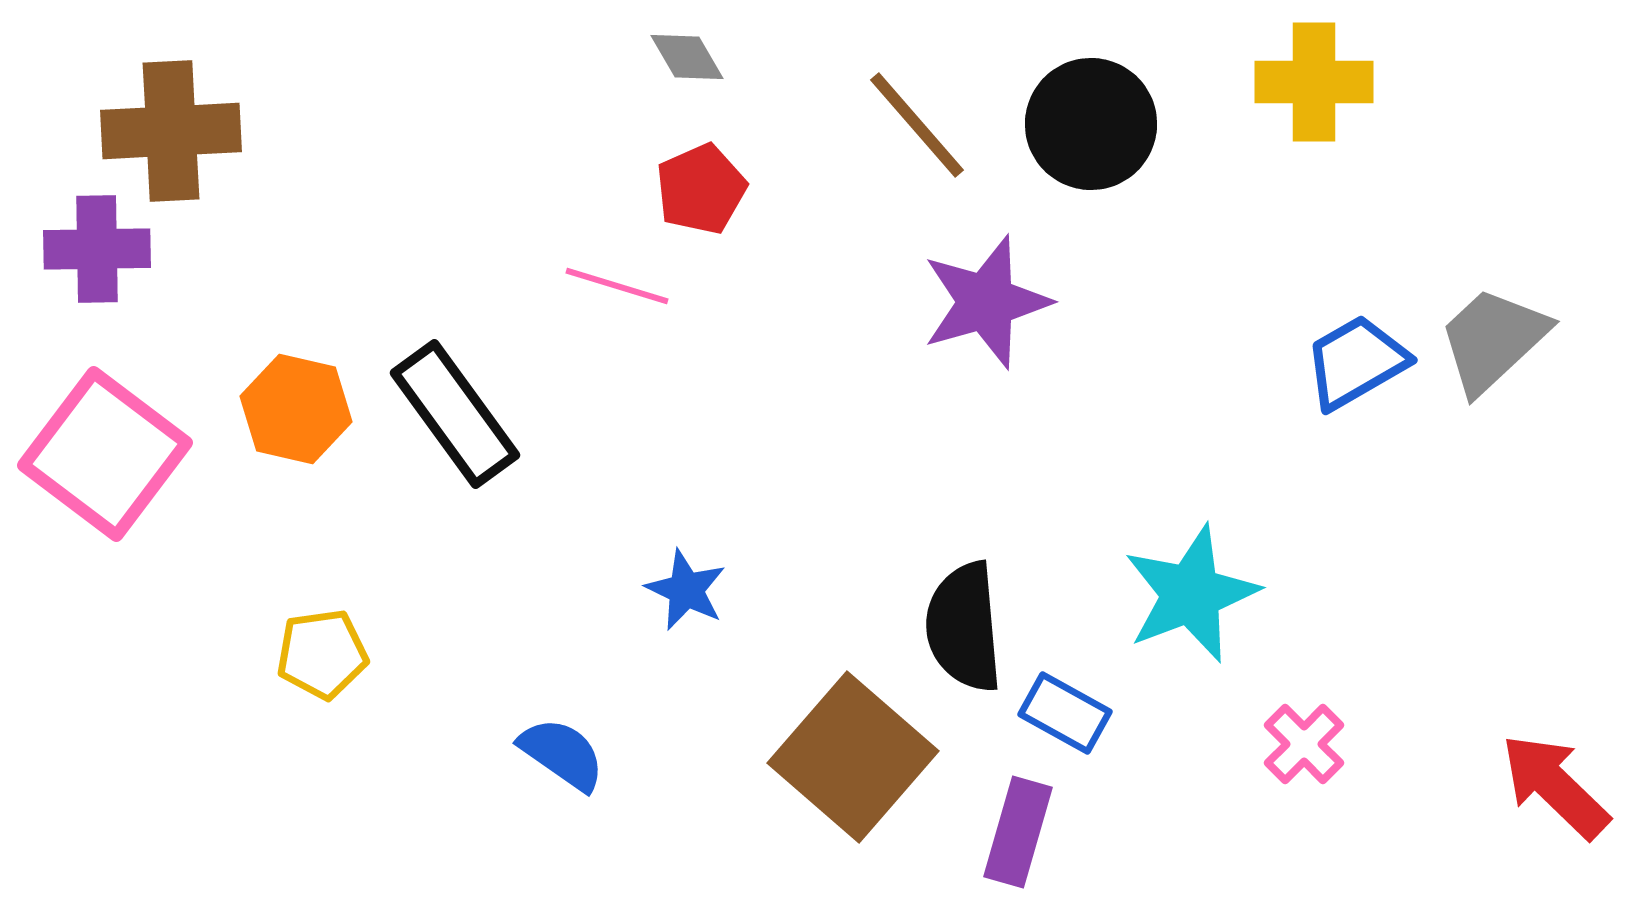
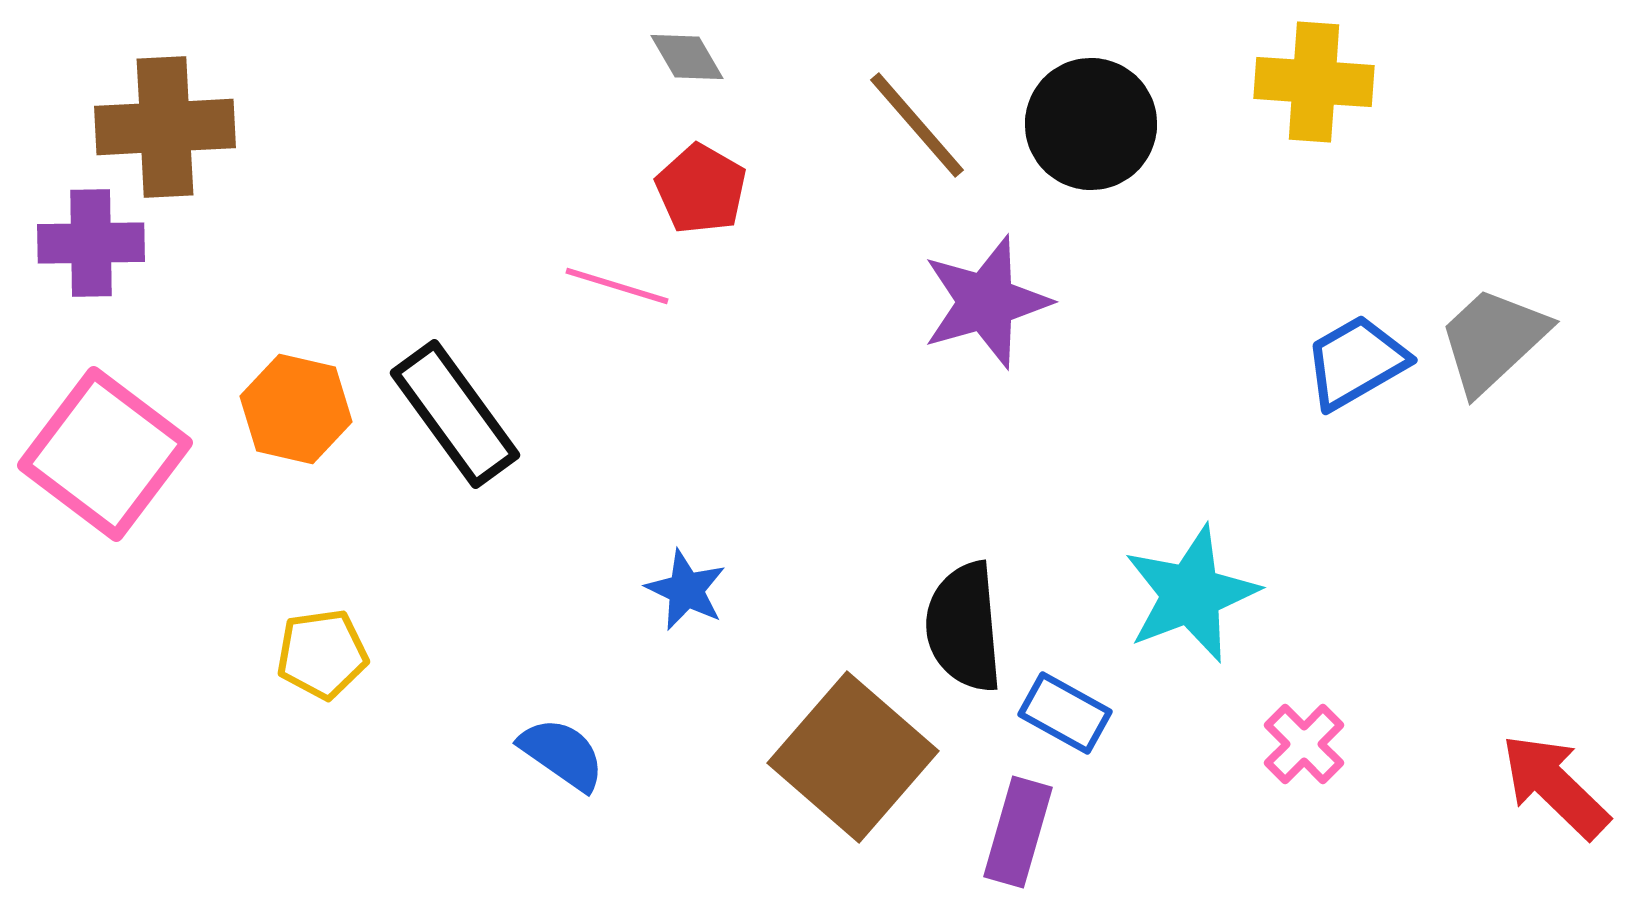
yellow cross: rotated 4 degrees clockwise
brown cross: moved 6 px left, 4 px up
red pentagon: rotated 18 degrees counterclockwise
purple cross: moved 6 px left, 6 px up
